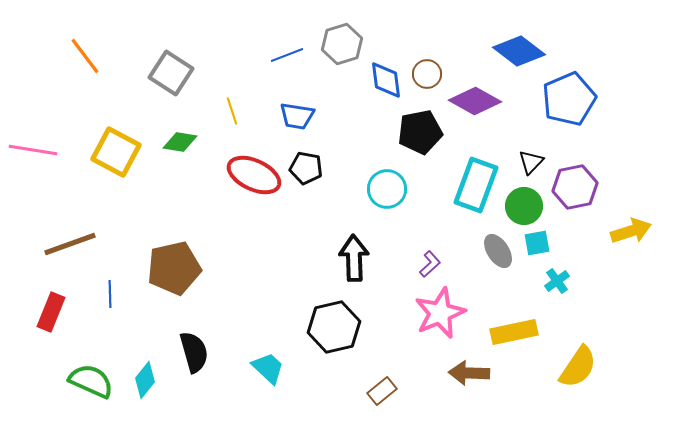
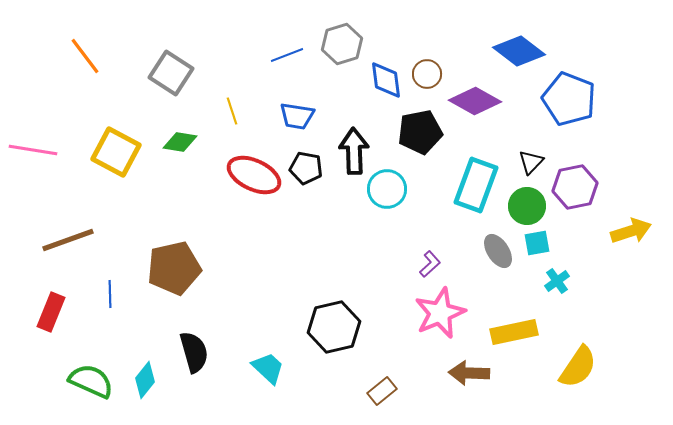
blue pentagon at (569, 99): rotated 28 degrees counterclockwise
green circle at (524, 206): moved 3 px right
brown line at (70, 244): moved 2 px left, 4 px up
black arrow at (354, 258): moved 107 px up
